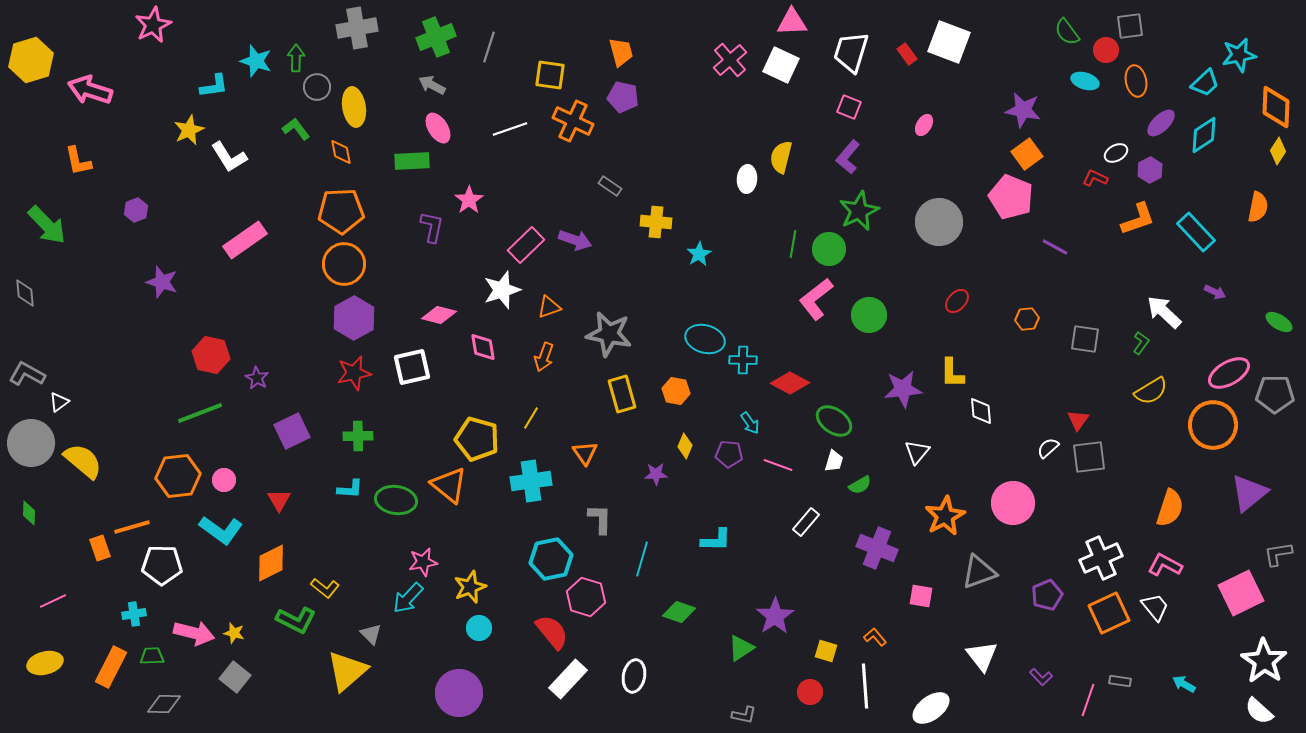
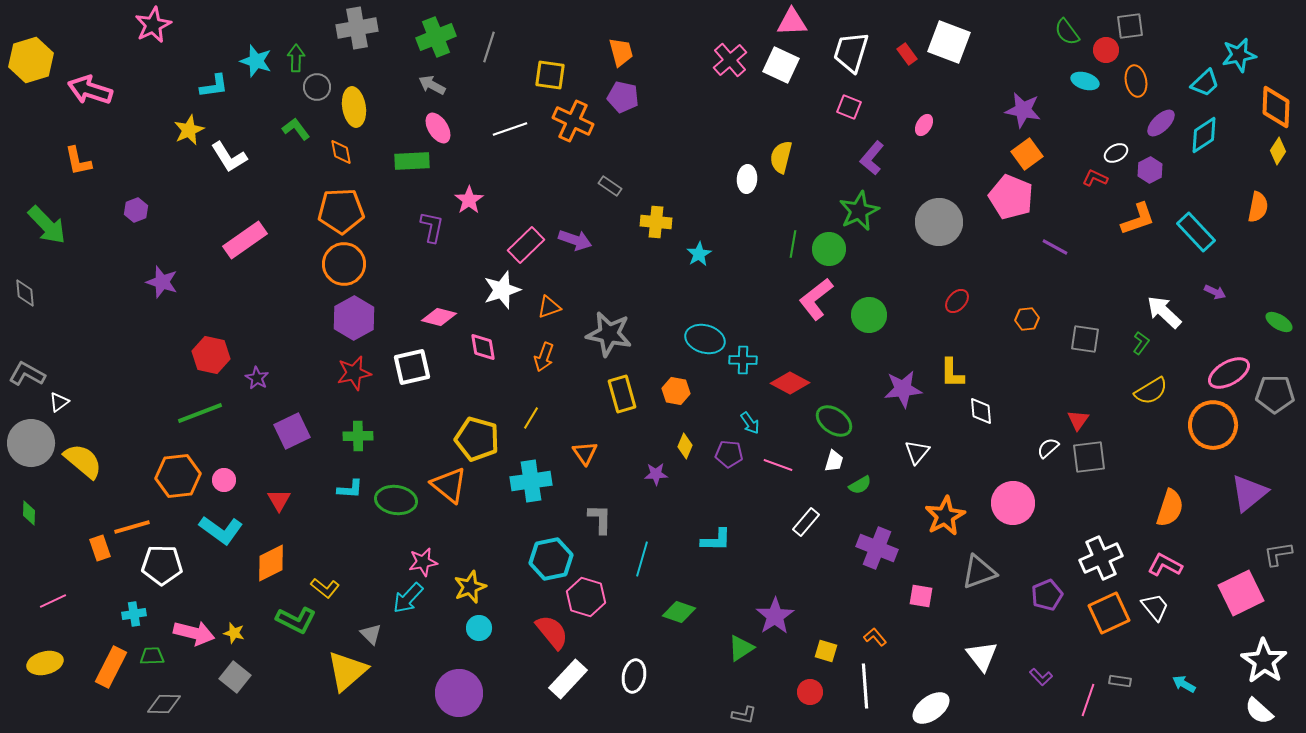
purple L-shape at (848, 157): moved 24 px right, 1 px down
pink diamond at (439, 315): moved 2 px down
